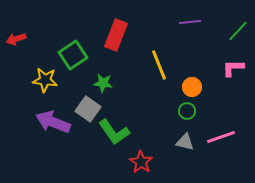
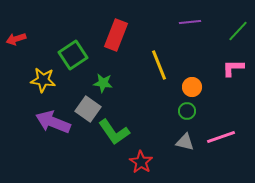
yellow star: moved 2 px left
